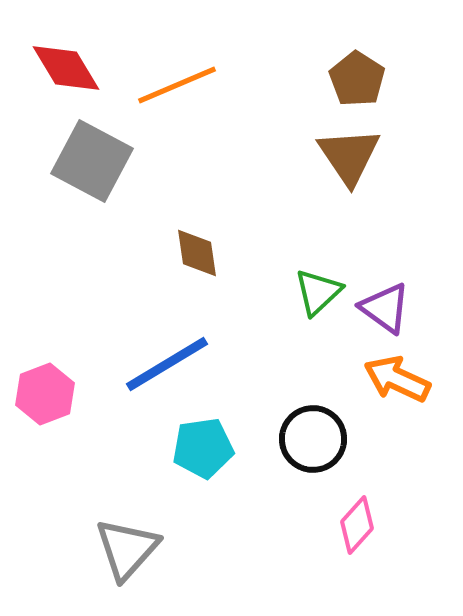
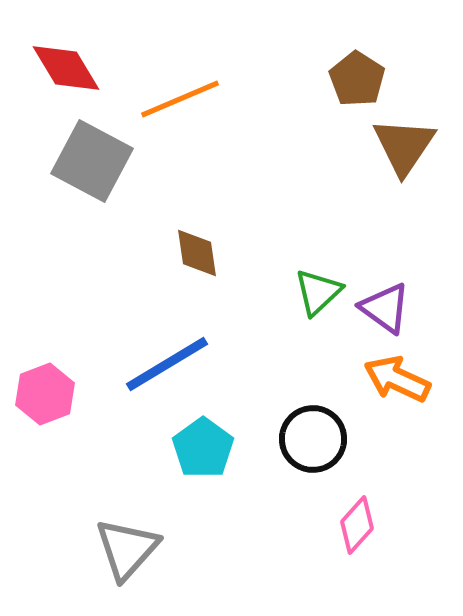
orange line: moved 3 px right, 14 px down
brown triangle: moved 55 px right, 10 px up; rotated 8 degrees clockwise
cyan pentagon: rotated 28 degrees counterclockwise
